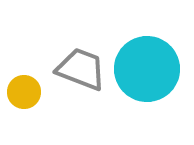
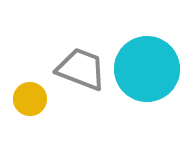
yellow circle: moved 6 px right, 7 px down
